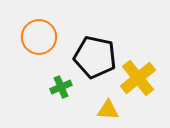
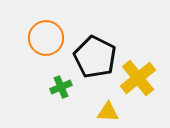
orange circle: moved 7 px right, 1 px down
black pentagon: rotated 15 degrees clockwise
yellow triangle: moved 2 px down
